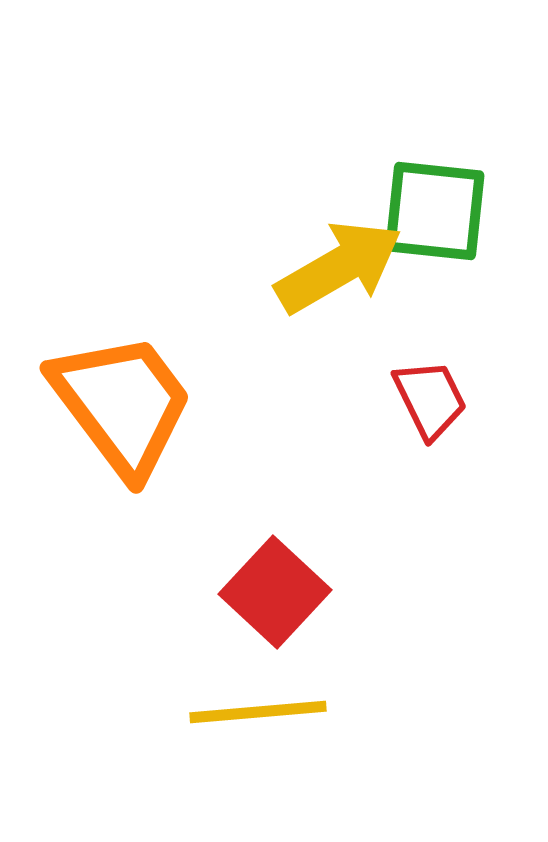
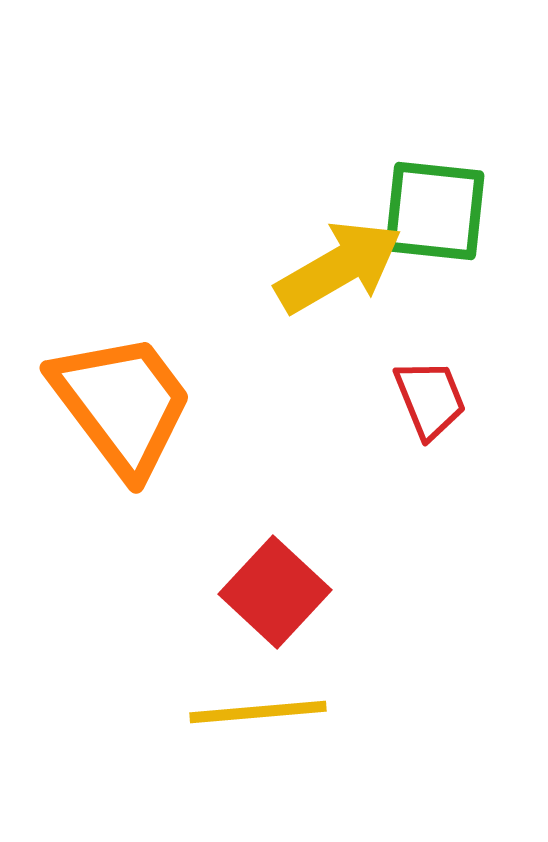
red trapezoid: rotated 4 degrees clockwise
